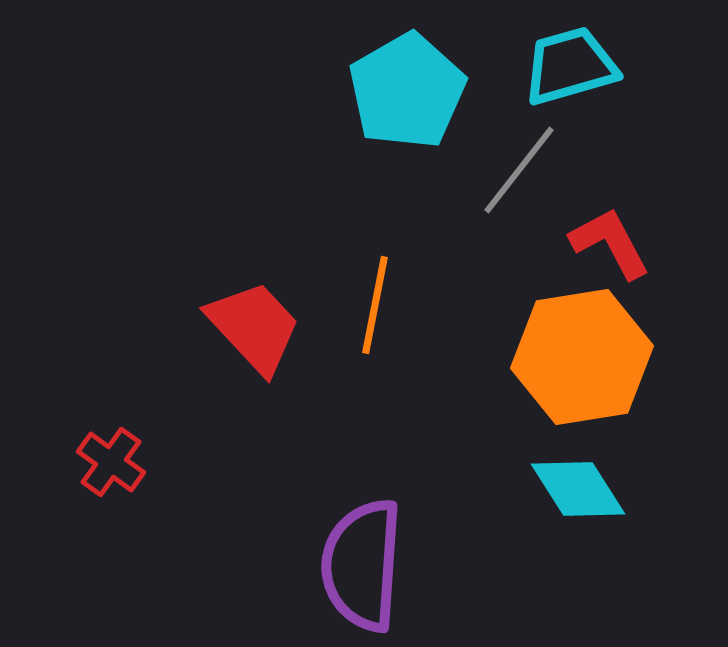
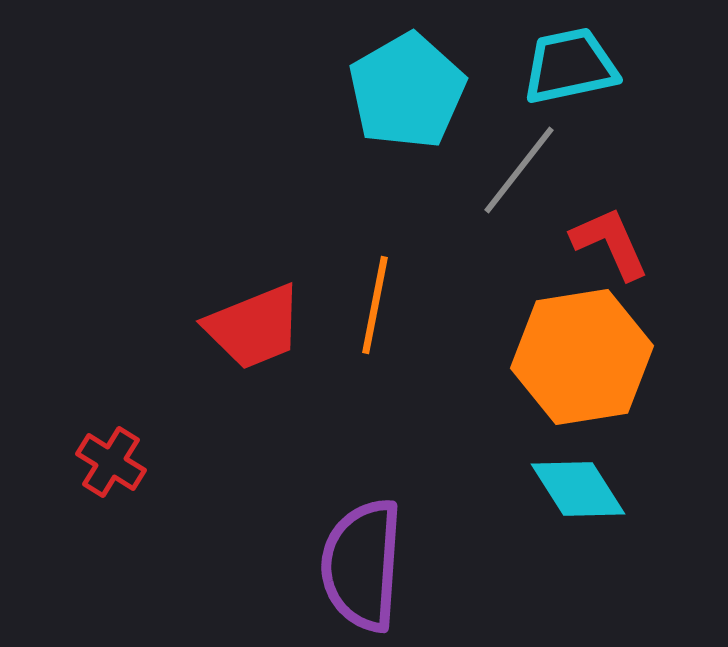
cyan trapezoid: rotated 4 degrees clockwise
red L-shape: rotated 4 degrees clockwise
red trapezoid: rotated 111 degrees clockwise
red cross: rotated 4 degrees counterclockwise
